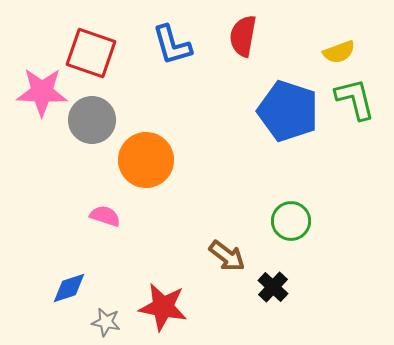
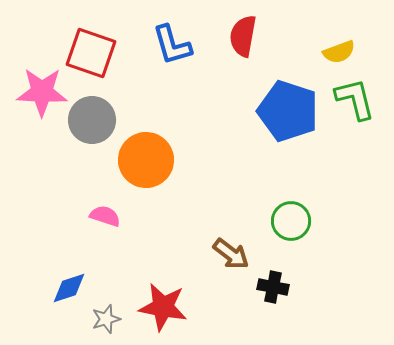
brown arrow: moved 4 px right, 2 px up
black cross: rotated 32 degrees counterclockwise
gray star: moved 3 px up; rotated 28 degrees counterclockwise
